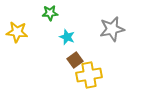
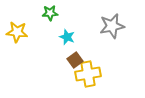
gray star: moved 3 px up
yellow cross: moved 1 px left, 1 px up
